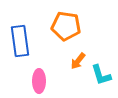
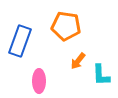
blue rectangle: rotated 28 degrees clockwise
cyan L-shape: rotated 15 degrees clockwise
